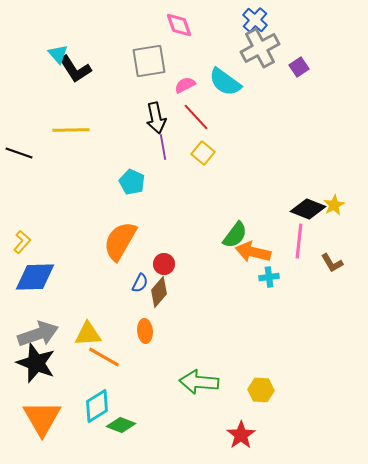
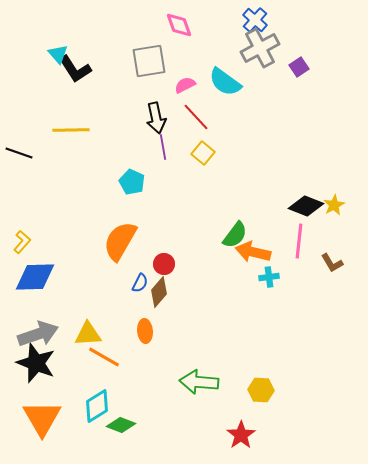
black diamond: moved 2 px left, 3 px up
